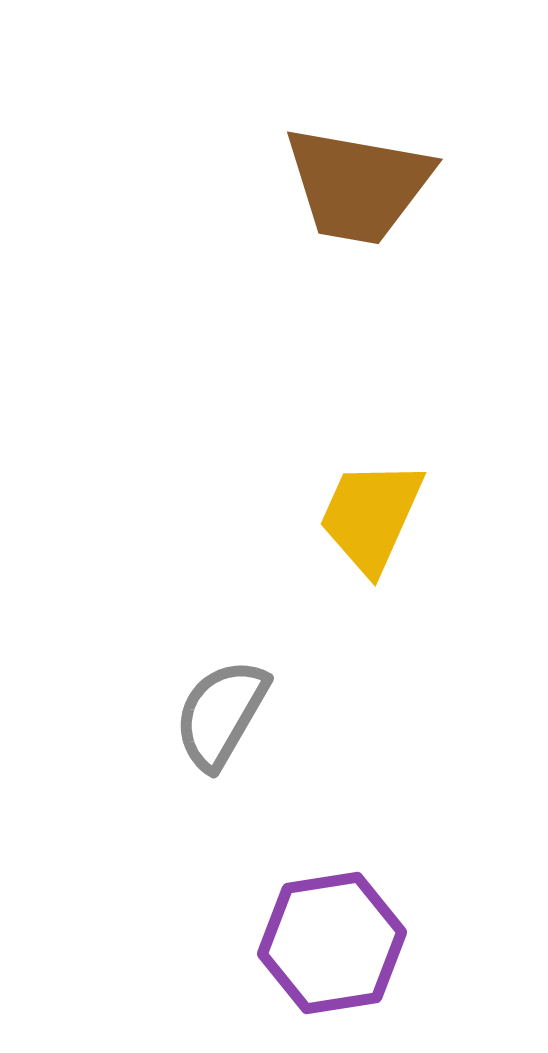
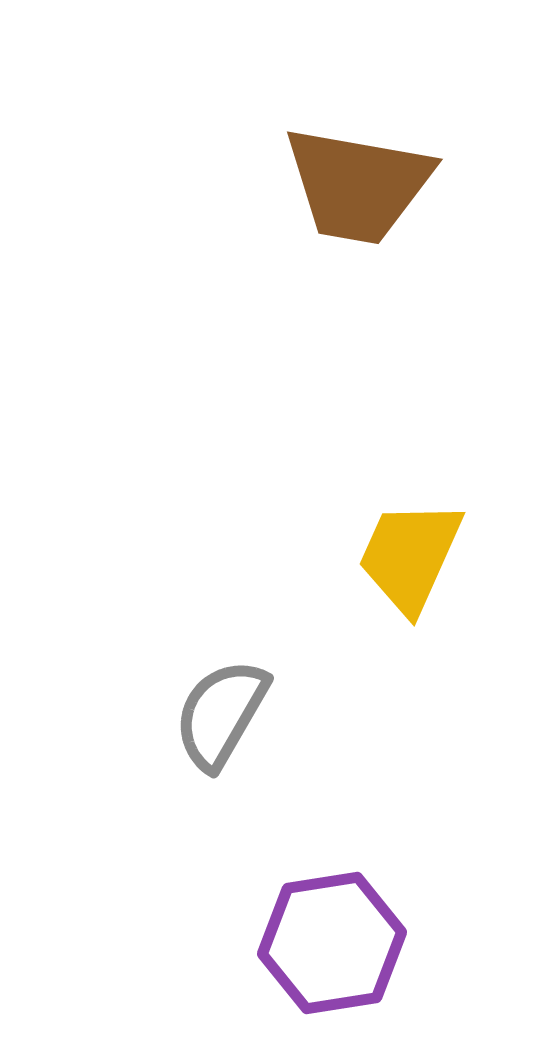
yellow trapezoid: moved 39 px right, 40 px down
